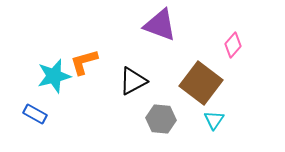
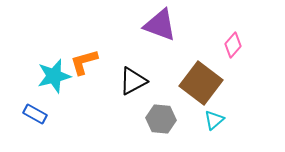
cyan triangle: rotated 15 degrees clockwise
